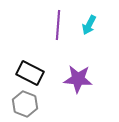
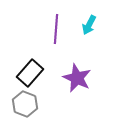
purple line: moved 2 px left, 4 px down
black rectangle: rotated 76 degrees counterclockwise
purple star: moved 1 px left, 1 px up; rotated 20 degrees clockwise
